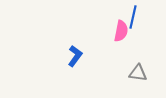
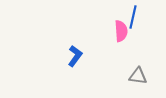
pink semicircle: rotated 15 degrees counterclockwise
gray triangle: moved 3 px down
